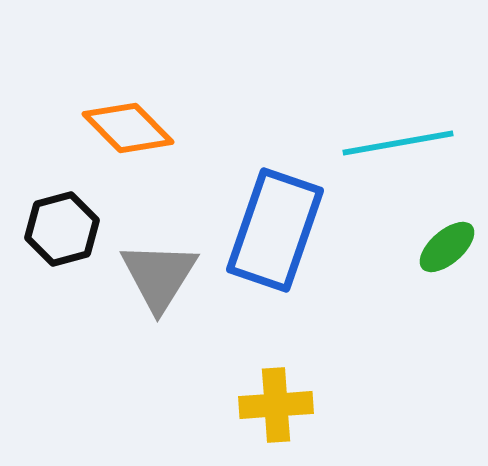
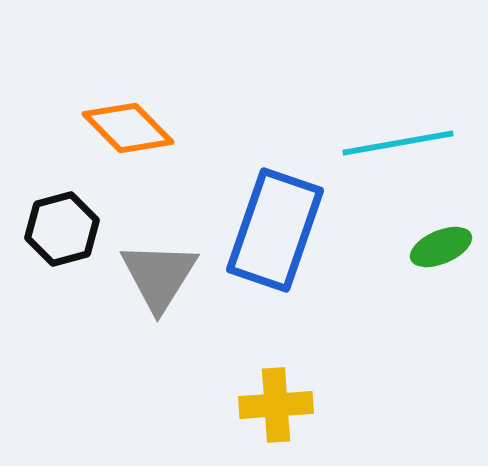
green ellipse: moved 6 px left; rotated 18 degrees clockwise
